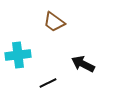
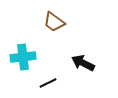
cyan cross: moved 5 px right, 2 px down
black arrow: moved 1 px up
